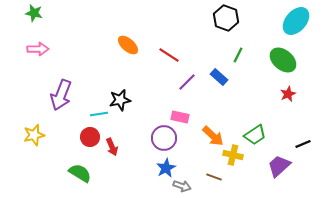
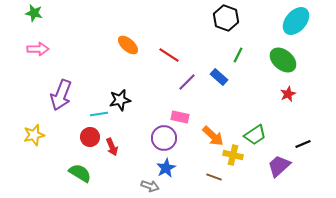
gray arrow: moved 32 px left
